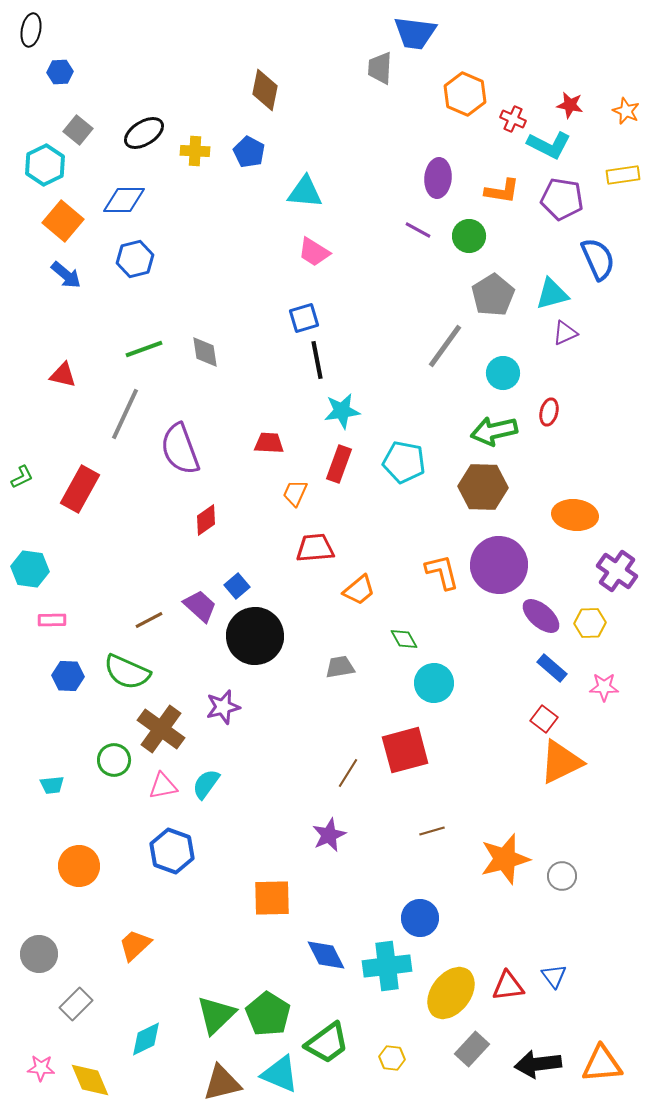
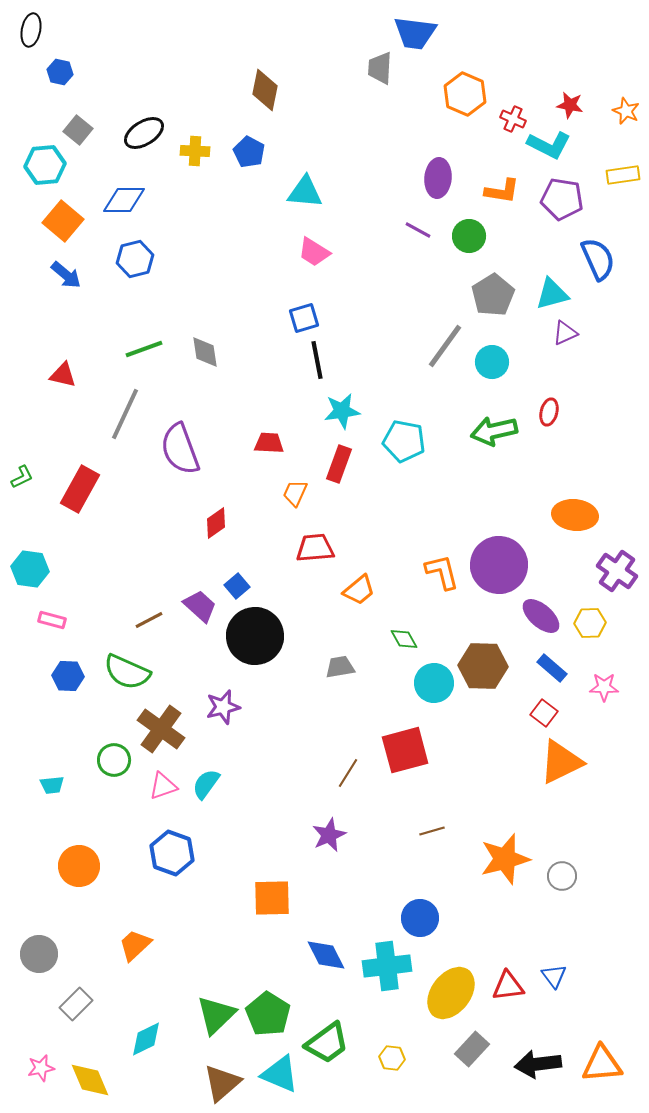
blue hexagon at (60, 72): rotated 15 degrees clockwise
cyan hexagon at (45, 165): rotated 21 degrees clockwise
cyan circle at (503, 373): moved 11 px left, 11 px up
cyan pentagon at (404, 462): moved 21 px up
brown hexagon at (483, 487): moved 179 px down
red diamond at (206, 520): moved 10 px right, 3 px down
pink rectangle at (52, 620): rotated 16 degrees clockwise
red square at (544, 719): moved 6 px up
pink triangle at (163, 786): rotated 8 degrees counterclockwise
blue hexagon at (172, 851): moved 2 px down
pink star at (41, 1068): rotated 16 degrees counterclockwise
brown triangle at (222, 1083): rotated 27 degrees counterclockwise
